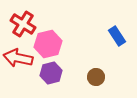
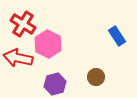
pink hexagon: rotated 20 degrees counterclockwise
purple hexagon: moved 4 px right, 11 px down
